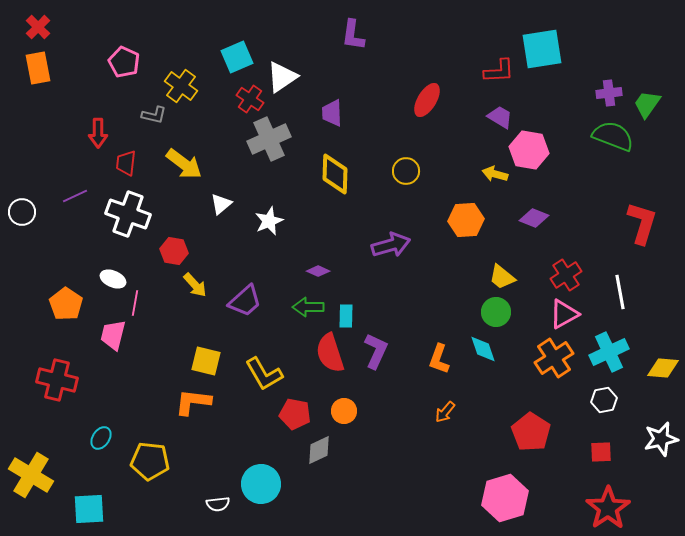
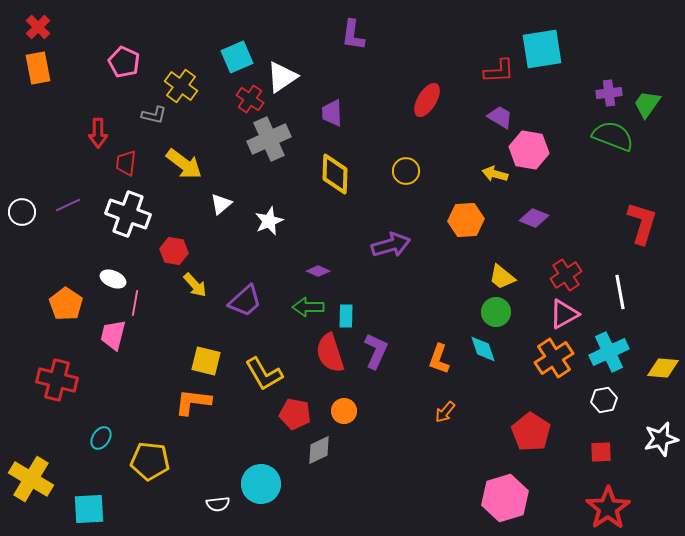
purple line at (75, 196): moved 7 px left, 9 px down
yellow cross at (31, 475): moved 4 px down
